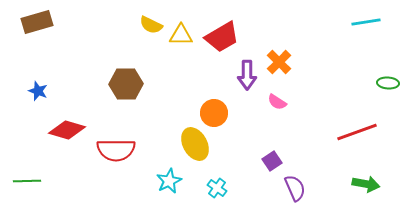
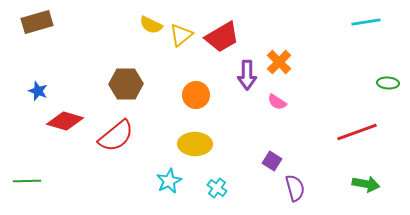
yellow triangle: rotated 40 degrees counterclockwise
orange circle: moved 18 px left, 18 px up
red diamond: moved 2 px left, 9 px up
yellow ellipse: rotated 60 degrees counterclockwise
red semicircle: moved 14 px up; rotated 39 degrees counterclockwise
purple square: rotated 24 degrees counterclockwise
purple semicircle: rotated 8 degrees clockwise
